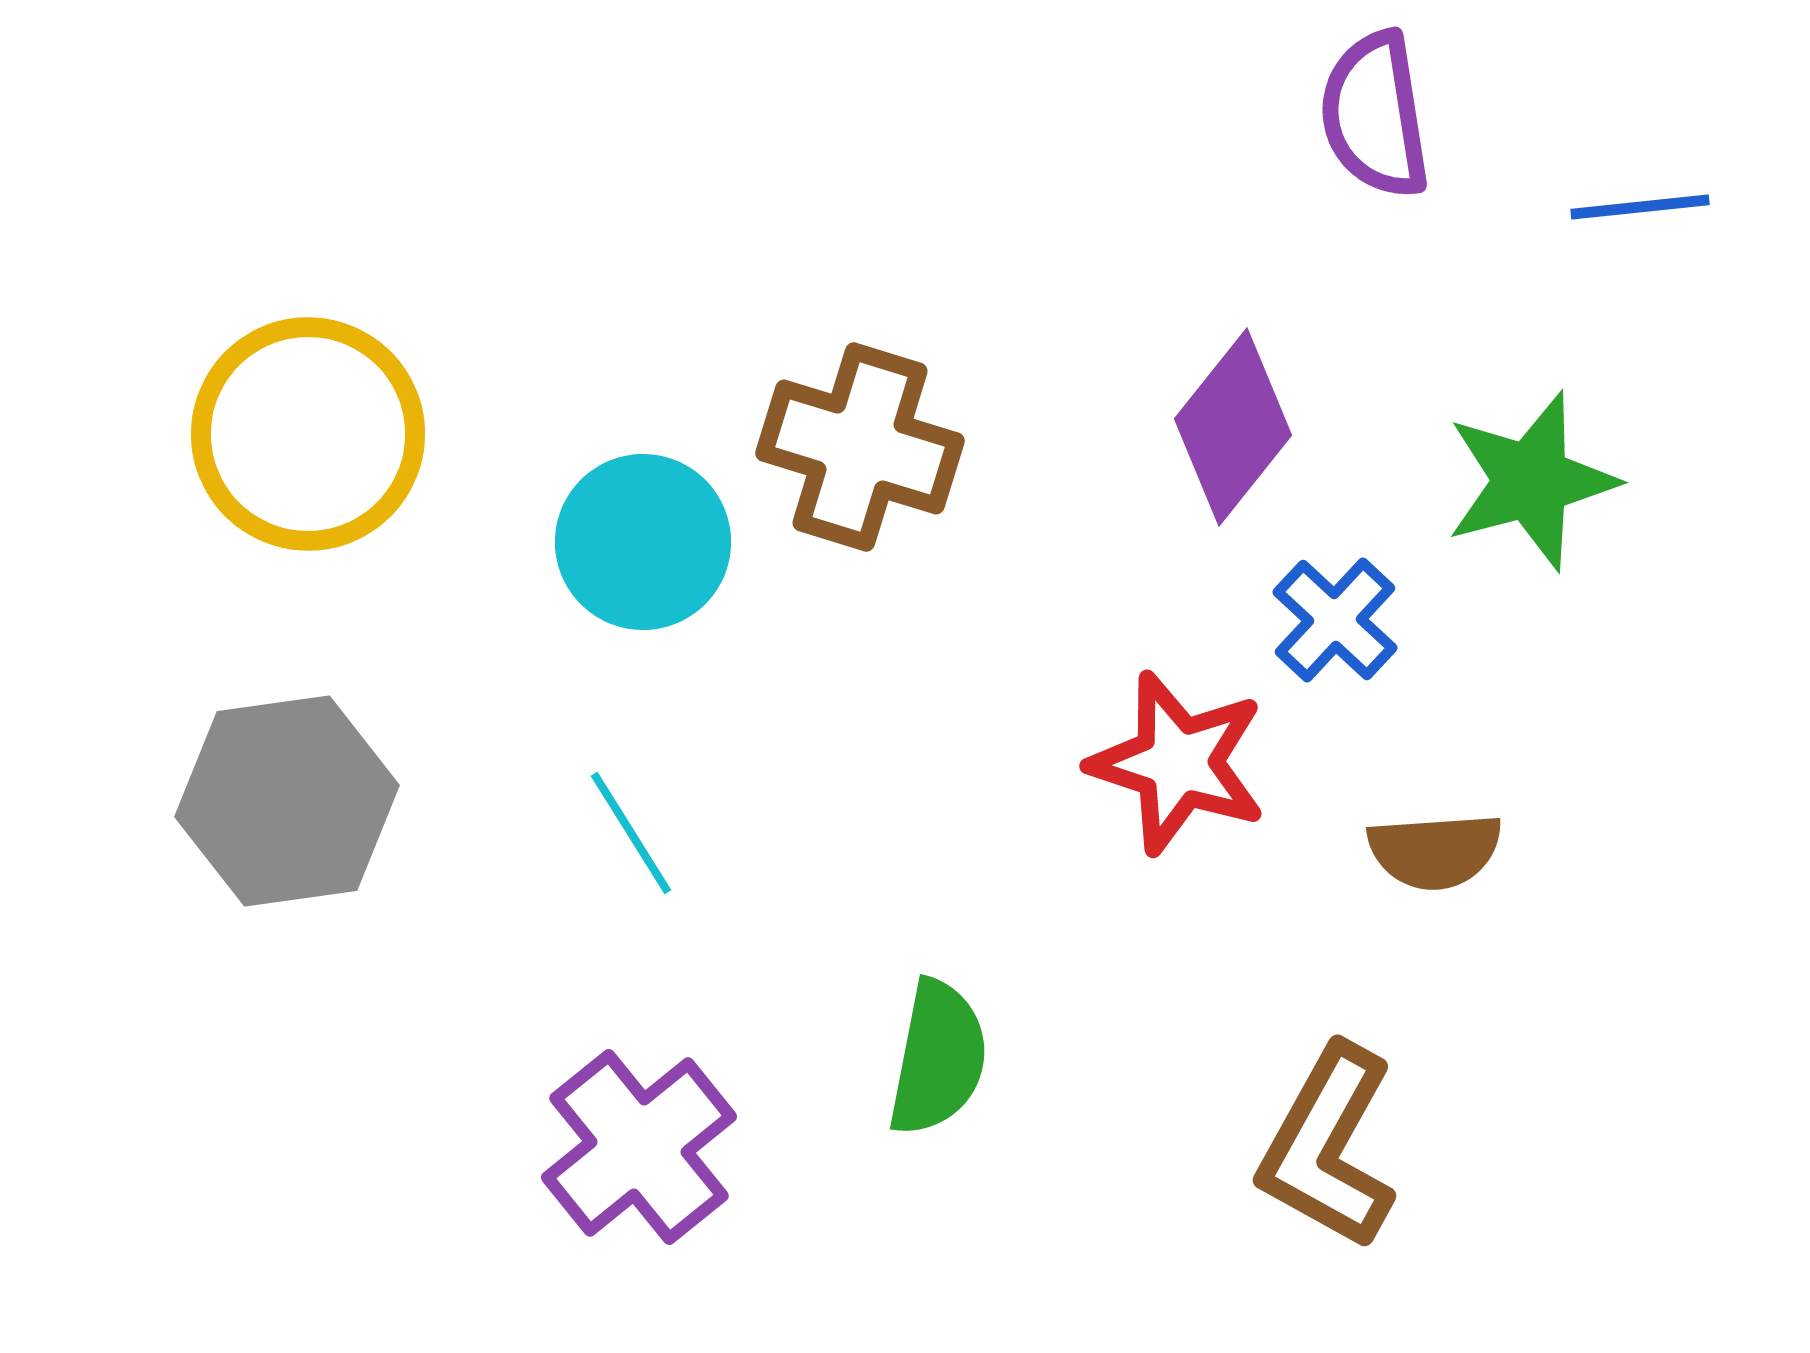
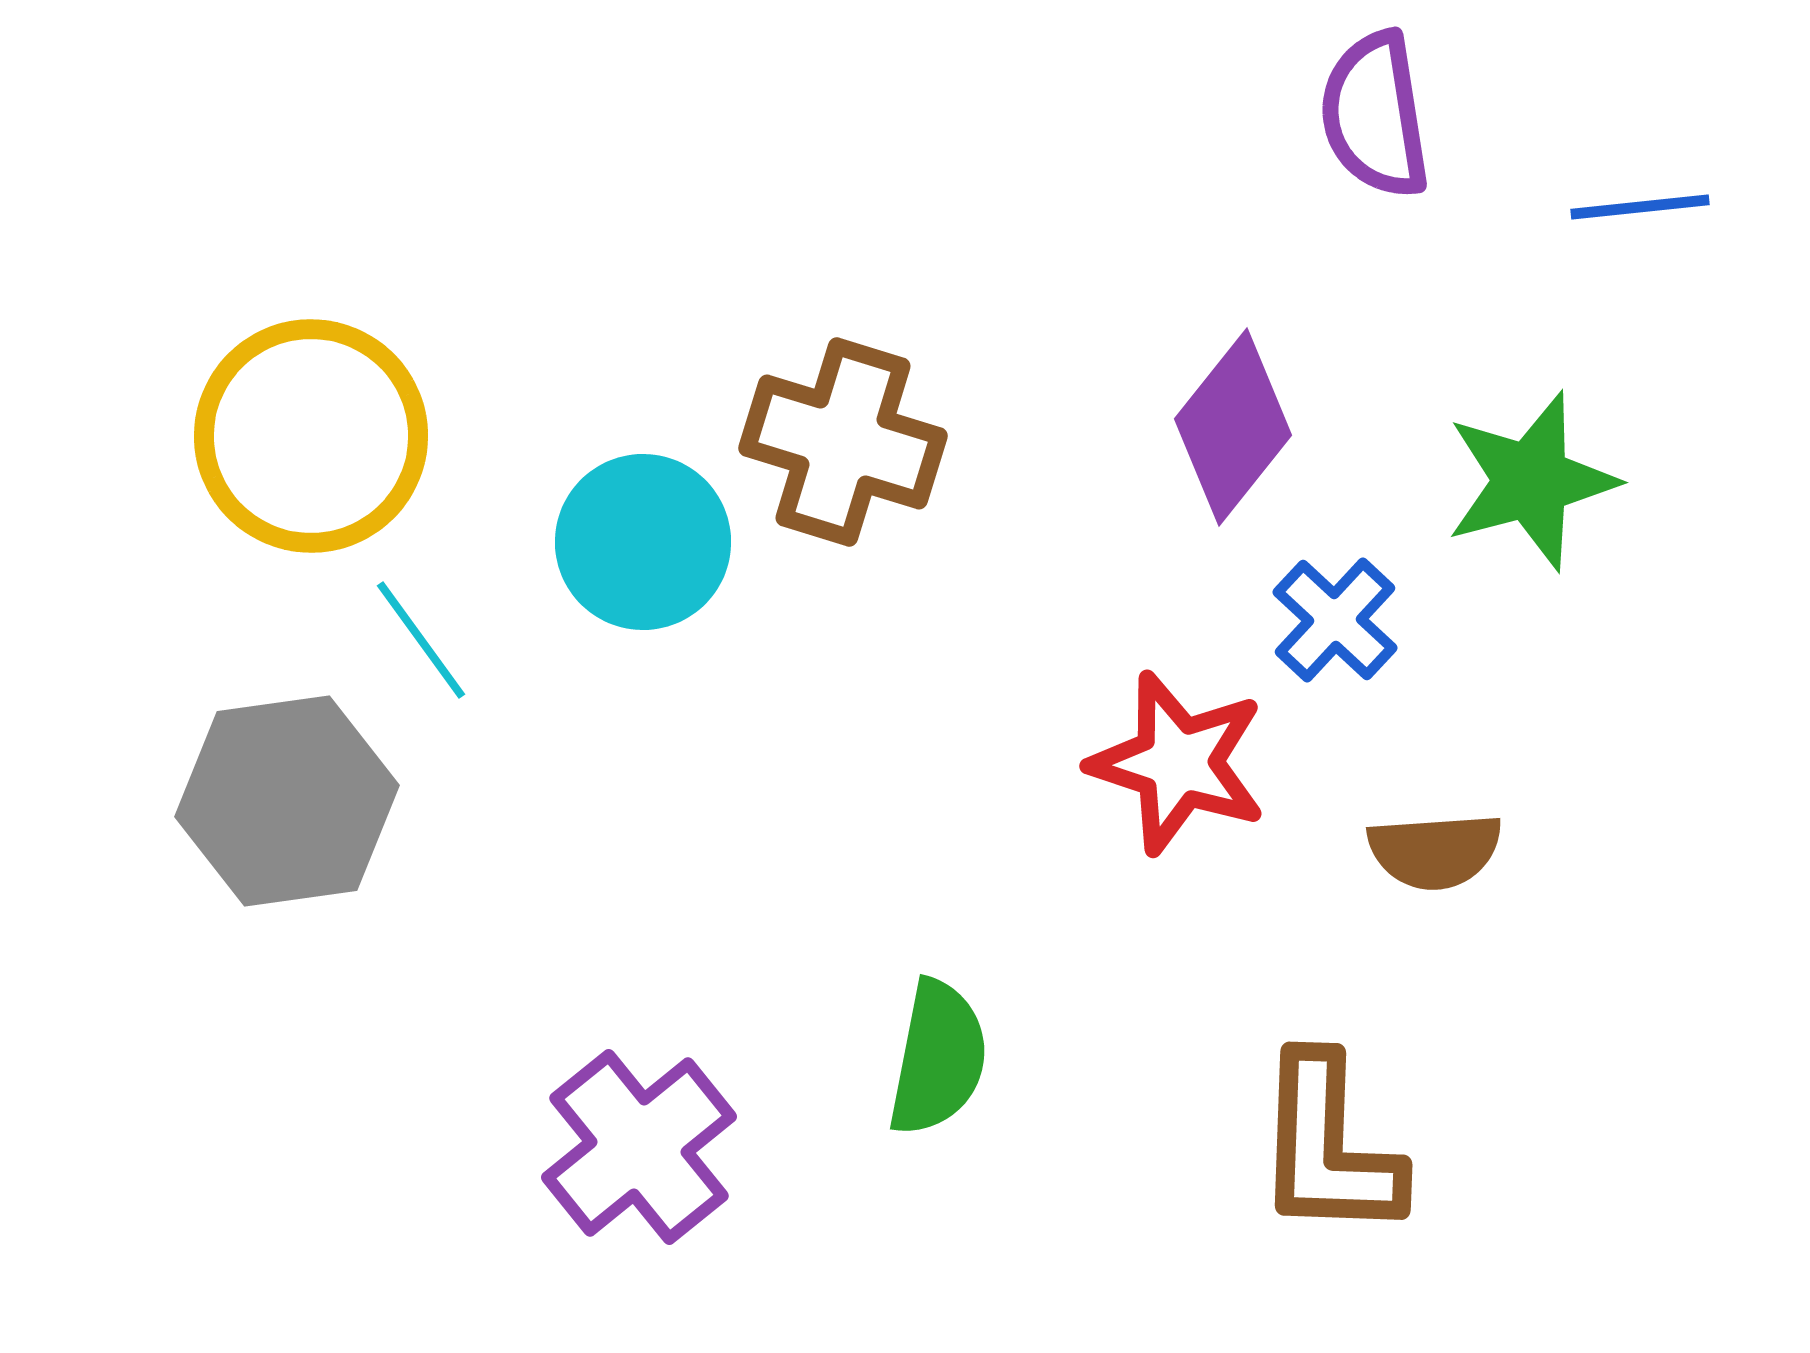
yellow circle: moved 3 px right, 2 px down
brown cross: moved 17 px left, 5 px up
cyan line: moved 210 px left, 193 px up; rotated 4 degrees counterclockwise
brown L-shape: rotated 27 degrees counterclockwise
